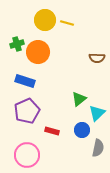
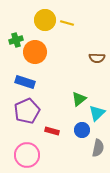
green cross: moved 1 px left, 4 px up
orange circle: moved 3 px left
blue rectangle: moved 1 px down
